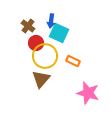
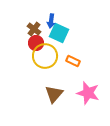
brown cross: moved 6 px right, 3 px down
brown triangle: moved 13 px right, 15 px down
